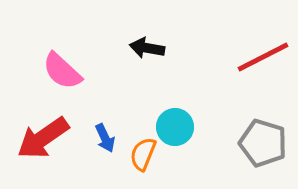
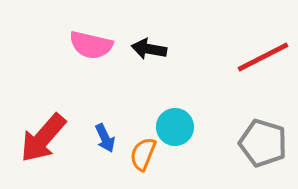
black arrow: moved 2 px right, 1 px down
pink semicircle: moved 29 px right, 26 px up; rotated 30 degrees counterclockwise
red arrow: rotated 14 degrees counterclockwise
